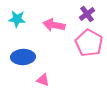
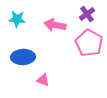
pink arrow: moved 1 px right
